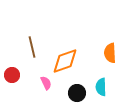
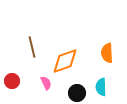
orange semicircle: moved 3 px left
red circle: moved 6 px down
